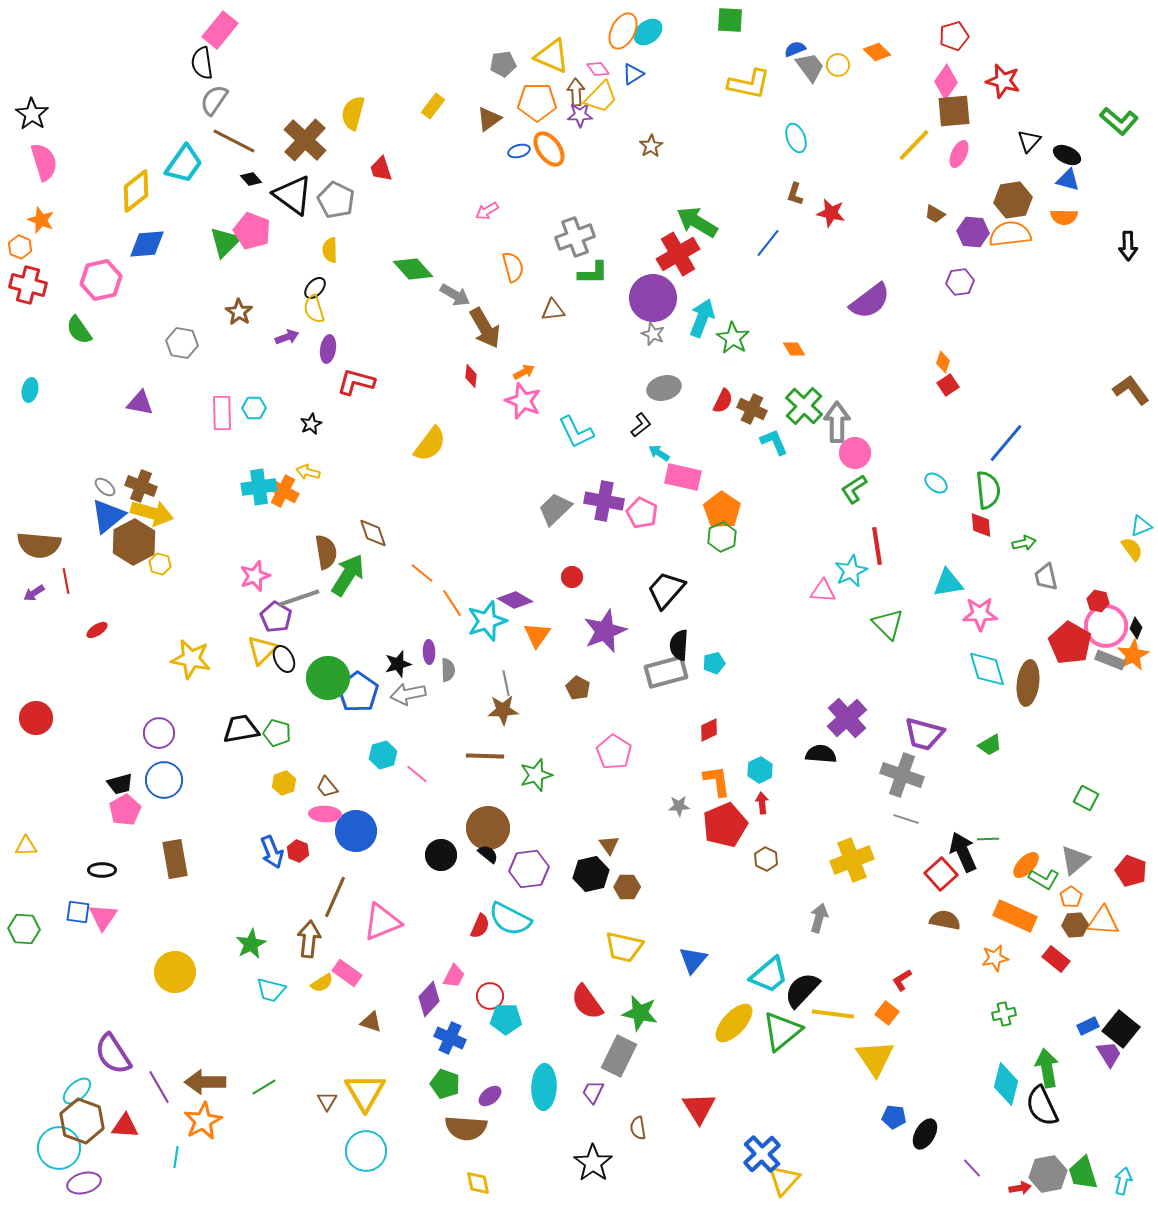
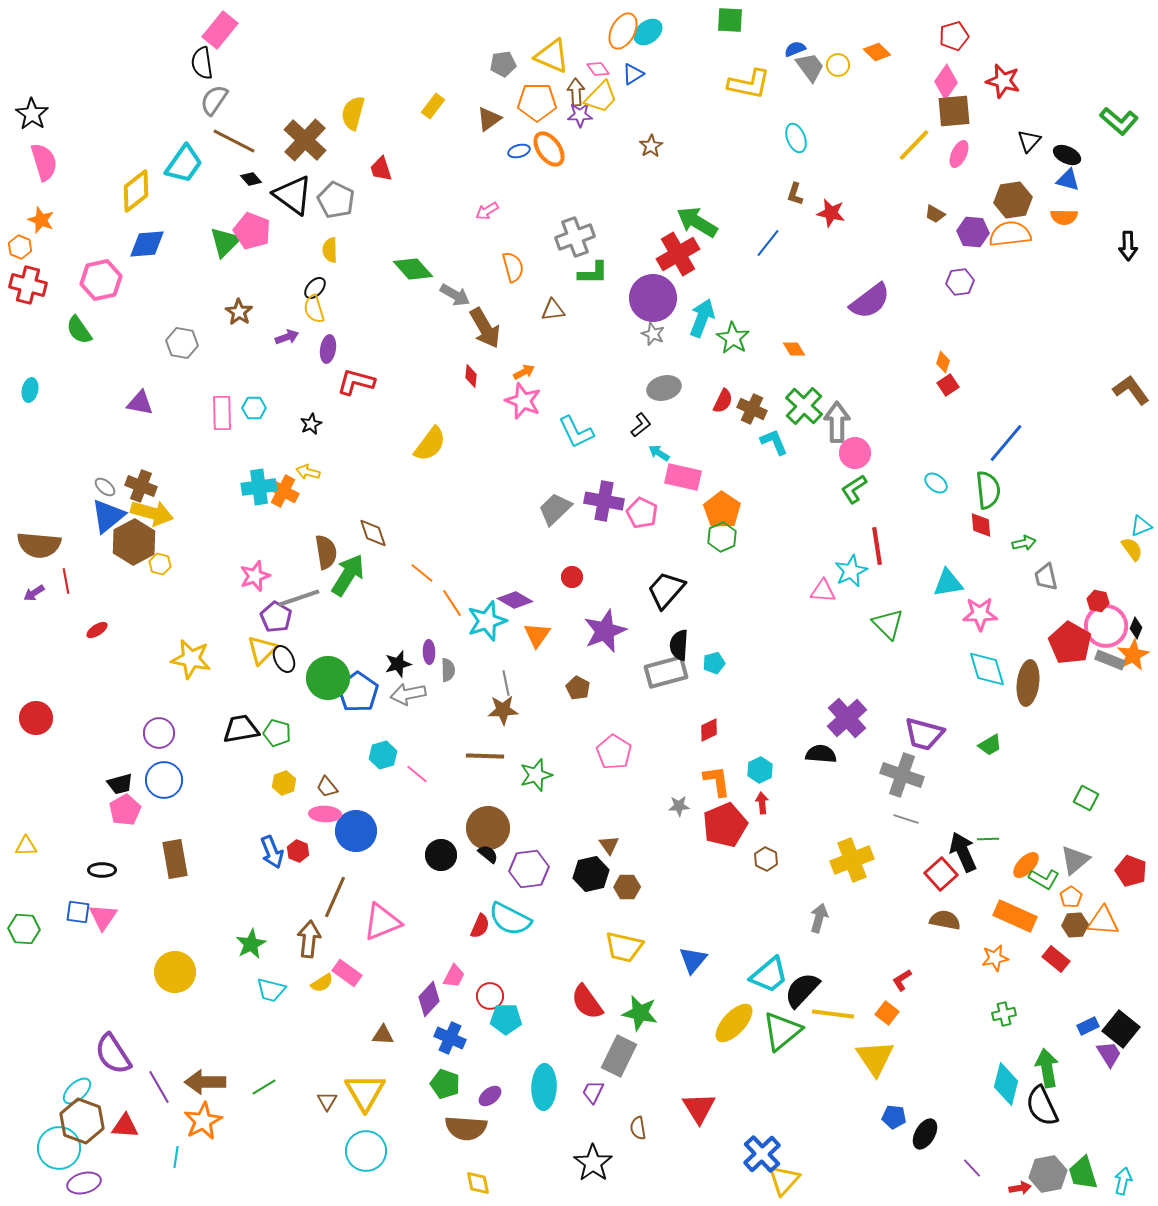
brown triangle at (371, 1022): moved 12 px right, 13 px down; rotated 15 degrees counterclockwise
